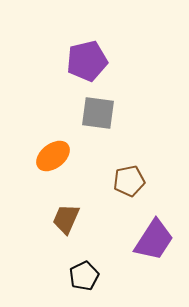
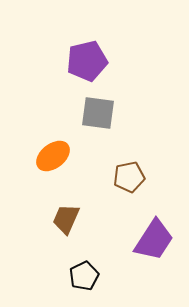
brown pentagon: moved 4 px up
